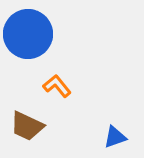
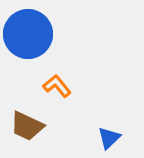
blue triangle: moved 6 px left, 1 px down; rotated 25 degrees counterclockwise
